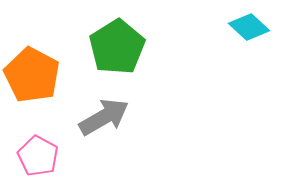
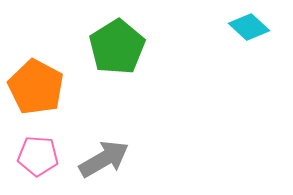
orange pentagon: moved 4 px right, 12 px down
gray arrow: moved 42 px down
pink pentagon: rotated 24 degrees counterclockwise
